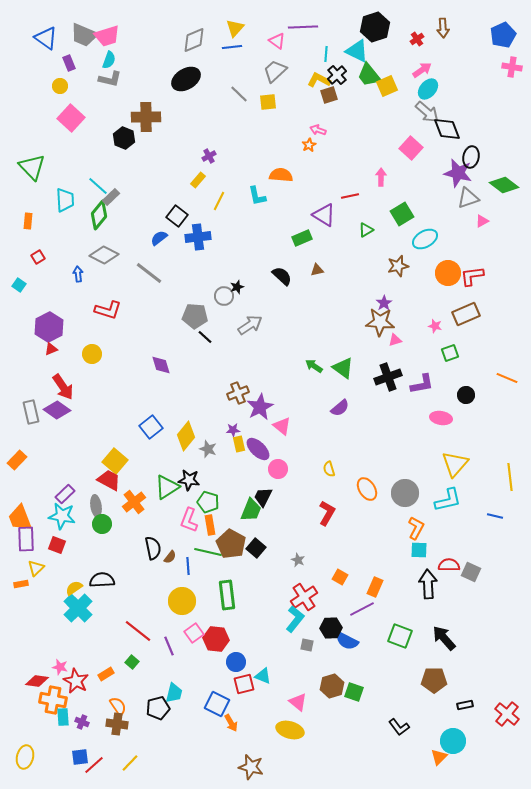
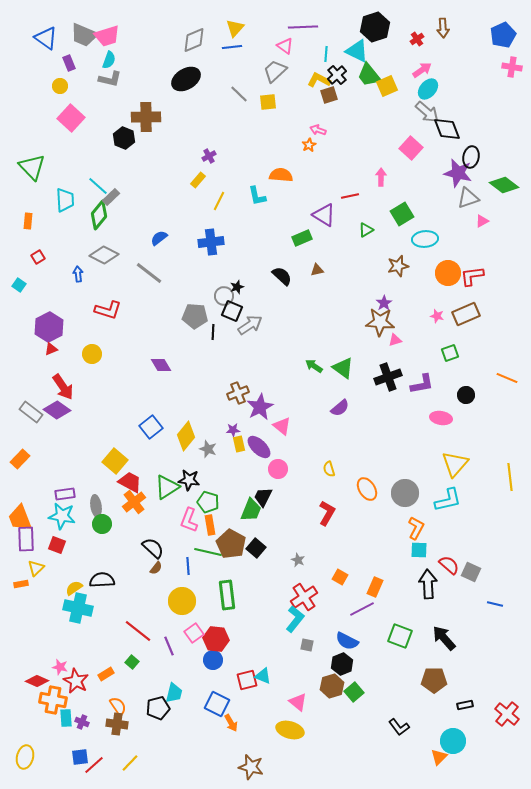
pink triangle at (277, 41): moved 8 px right, 5 px down
black square at (177, 216): moved 55 px right, 95 px down; rotated 15 degrees counterclockwise
blue cross at (198, 237): moved 13 px right, 5 px down
cyan ellipse at (425, 239): rotated 25 degrees clockwise
pink star at (435, 326): moved 2 px right, 10 px up
black line at (205, 337): moved 8 px right, 5 px up; rotated 49 degrees clockwise
purple diamond at (161, 365): rotated 15 degrees counterclockwise
gray rectangle at (31, 412): rotated 40 degrees counterclockwise
purple ellipse at (258, 449): moved 1 px right, 2 px up
orange rectangle at (17, 460): moved 3 px right, 1 px up
red trapezoid at (109, 480): moved 21 px right, 2 px down
purple rectangle at (65, 494): rotated 36 degrees clockwise
blue line at (495, 516): moved 88 px down
black semicircle at (153, 548): rotated 35 degrees counterclockwise
brown semicircle at (170, 557): moved 14 px left, 11 px down
red semicircle at (449, 565): rotated 40 degrees clockwise
cyan cross at (78, 608): rotated 32 degrees counterclockwise
black hexagon at (331, 628): moved 11 px right, 36 px down; rotated 20 degrees counterclockwise
blue circle at (236, 662): moved 23 px left, 2 px up
red diamond at (37, 681): rotated 15 degrees clockwise
red square at (244, 684): moved 3 px right, 4 px up
green square at (354, 692): rotated 30 degrees clockwise
cyan rectangle at (63, 717): moved 3 px right, 1 px down
